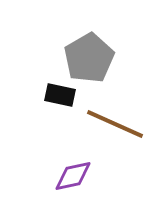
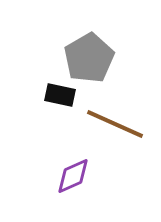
purple diamond: rotated 12 degrees counterclockwise
